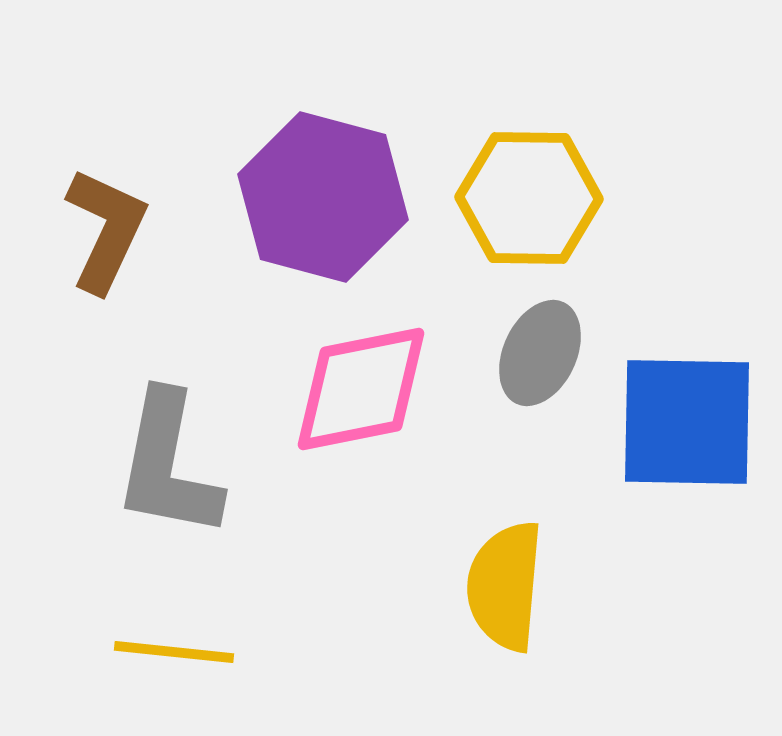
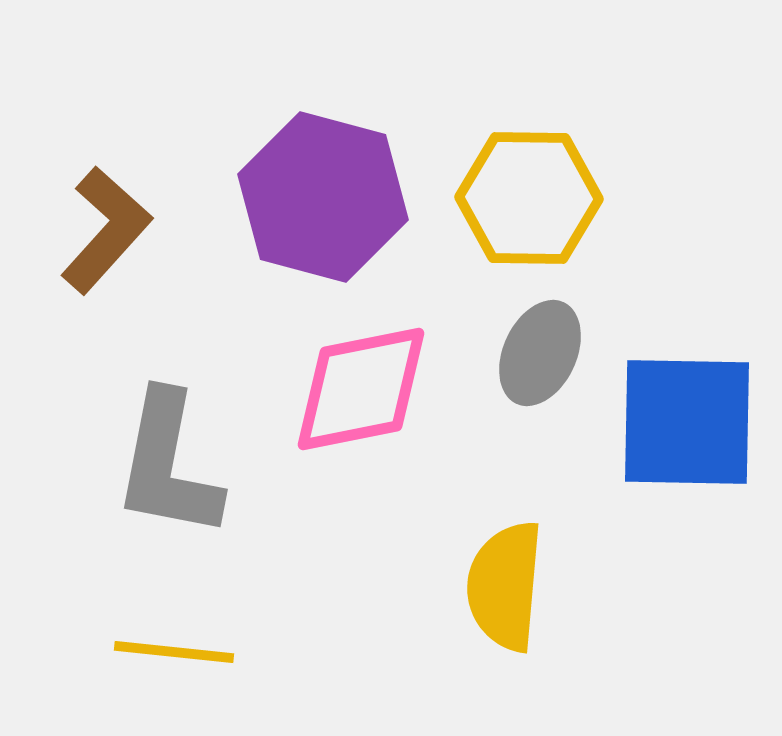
brown L-shape: rotated 17 degrees clockwise
